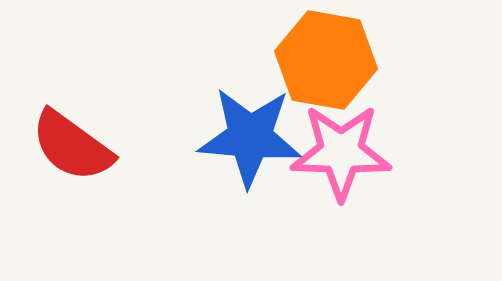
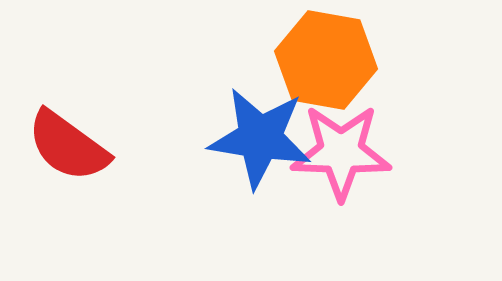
blue star: moved 10 px right, 1 px down; rotated 4 degrees clockwise
red semicircle: moved 4 px left
